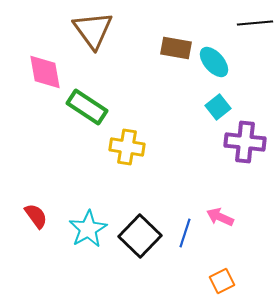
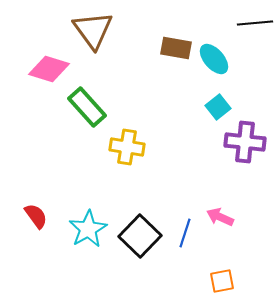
cyan ellipse: moved 3 px up
pink diamond: moved 4 px right, 3 px up; rotated 63 degrees counterclockwise
green rectangle: rotated 15 degrees clockwise
orange square: rotated 15 degrees clockwise
